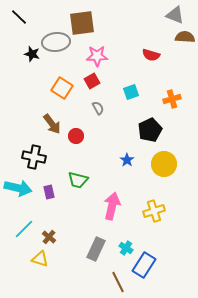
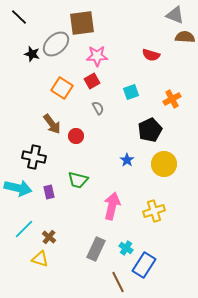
gray ellipse: moved 2 px down; rotated 36 degrees counterclockwise
orange cross: rotated 12 degrees counterclockwise
